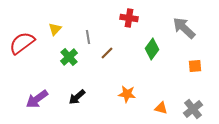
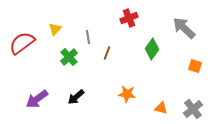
red cross: rotated 30 degrees counterclockwise
brown line: rotated 24 degrees counterclockwise
orange square: rotated 24 degrees clockwise
black arrow: moved 1 px left
